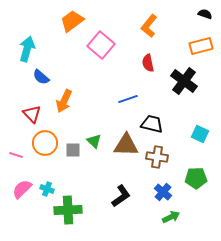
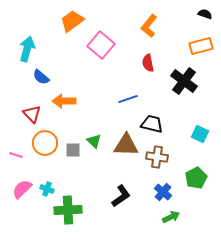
orange arrow: rotated 65 degrees clockwise
green pentagon: rotated 25 degrees counterclockwise
